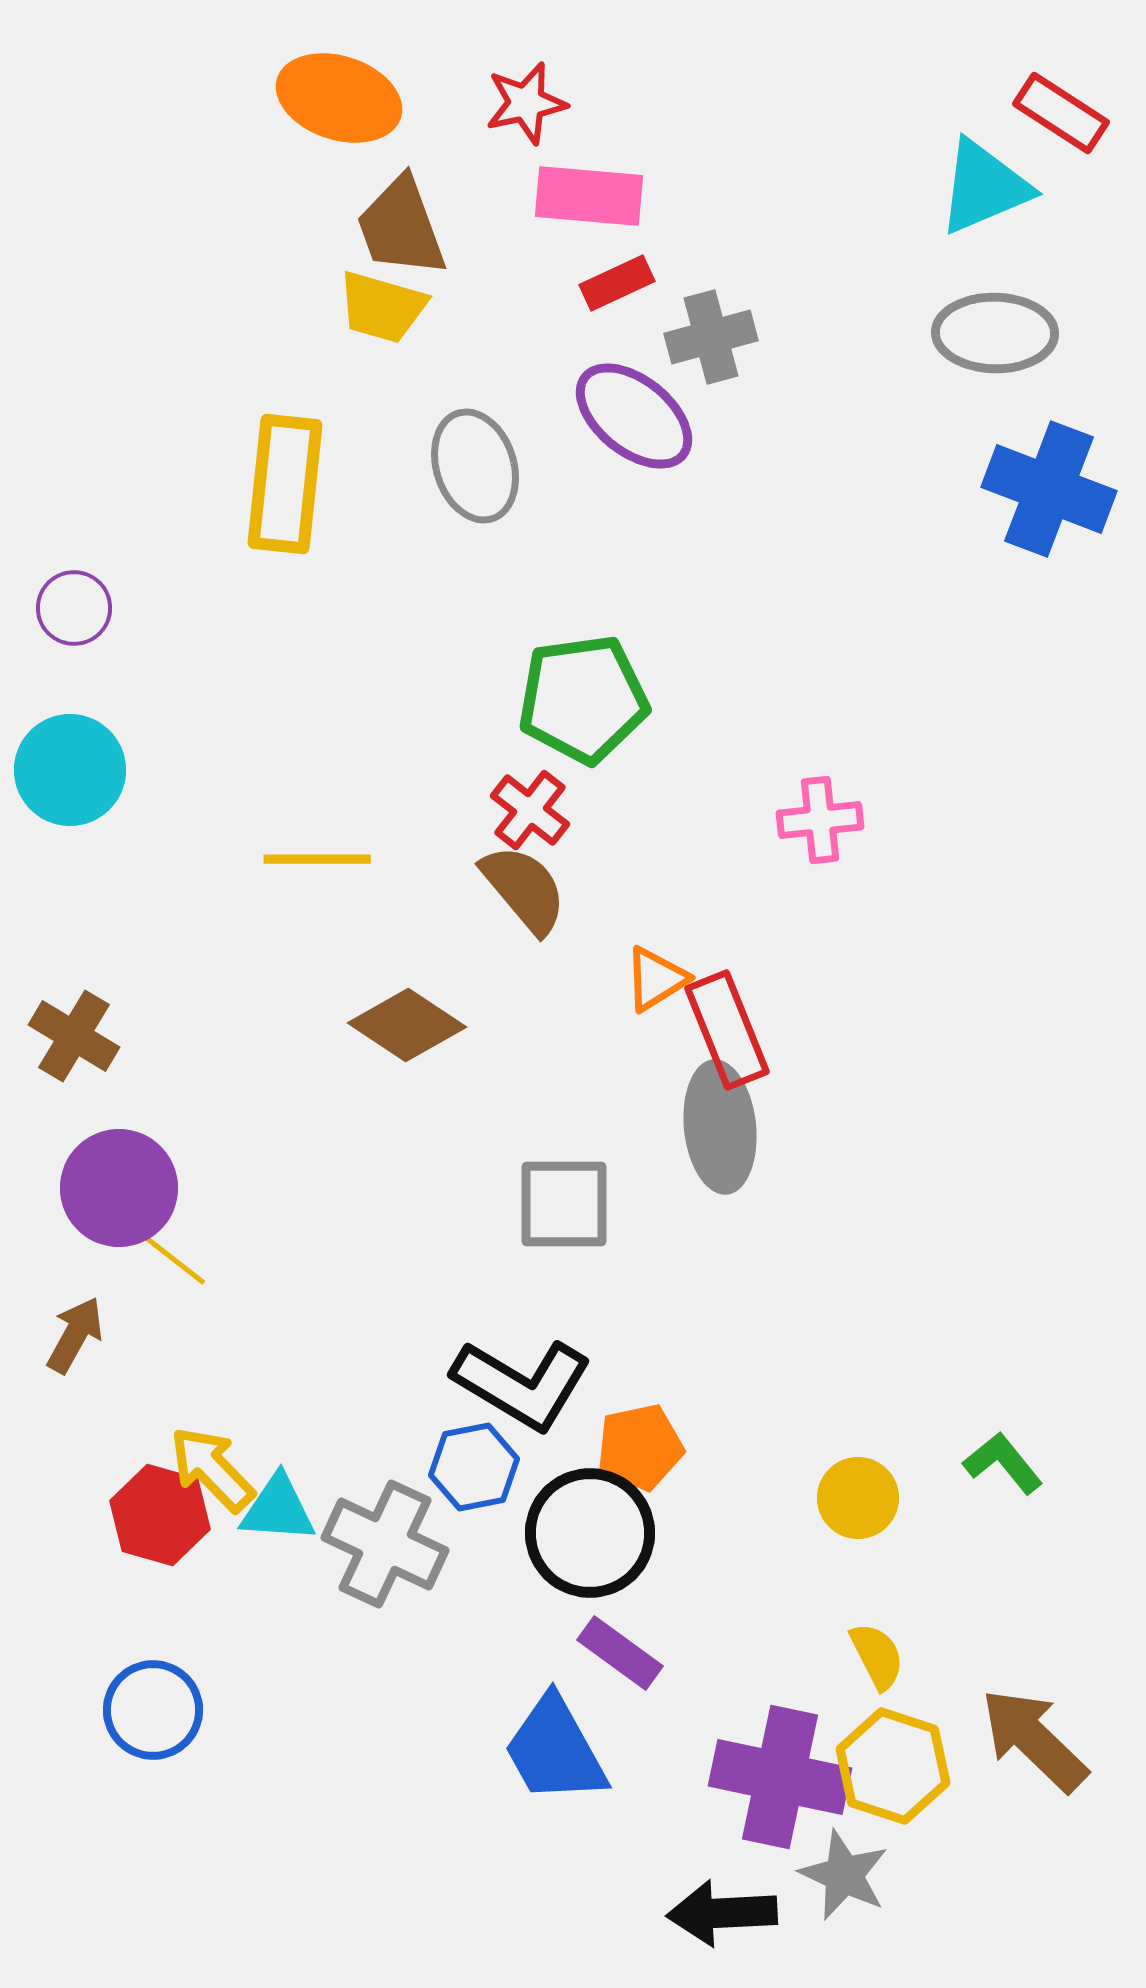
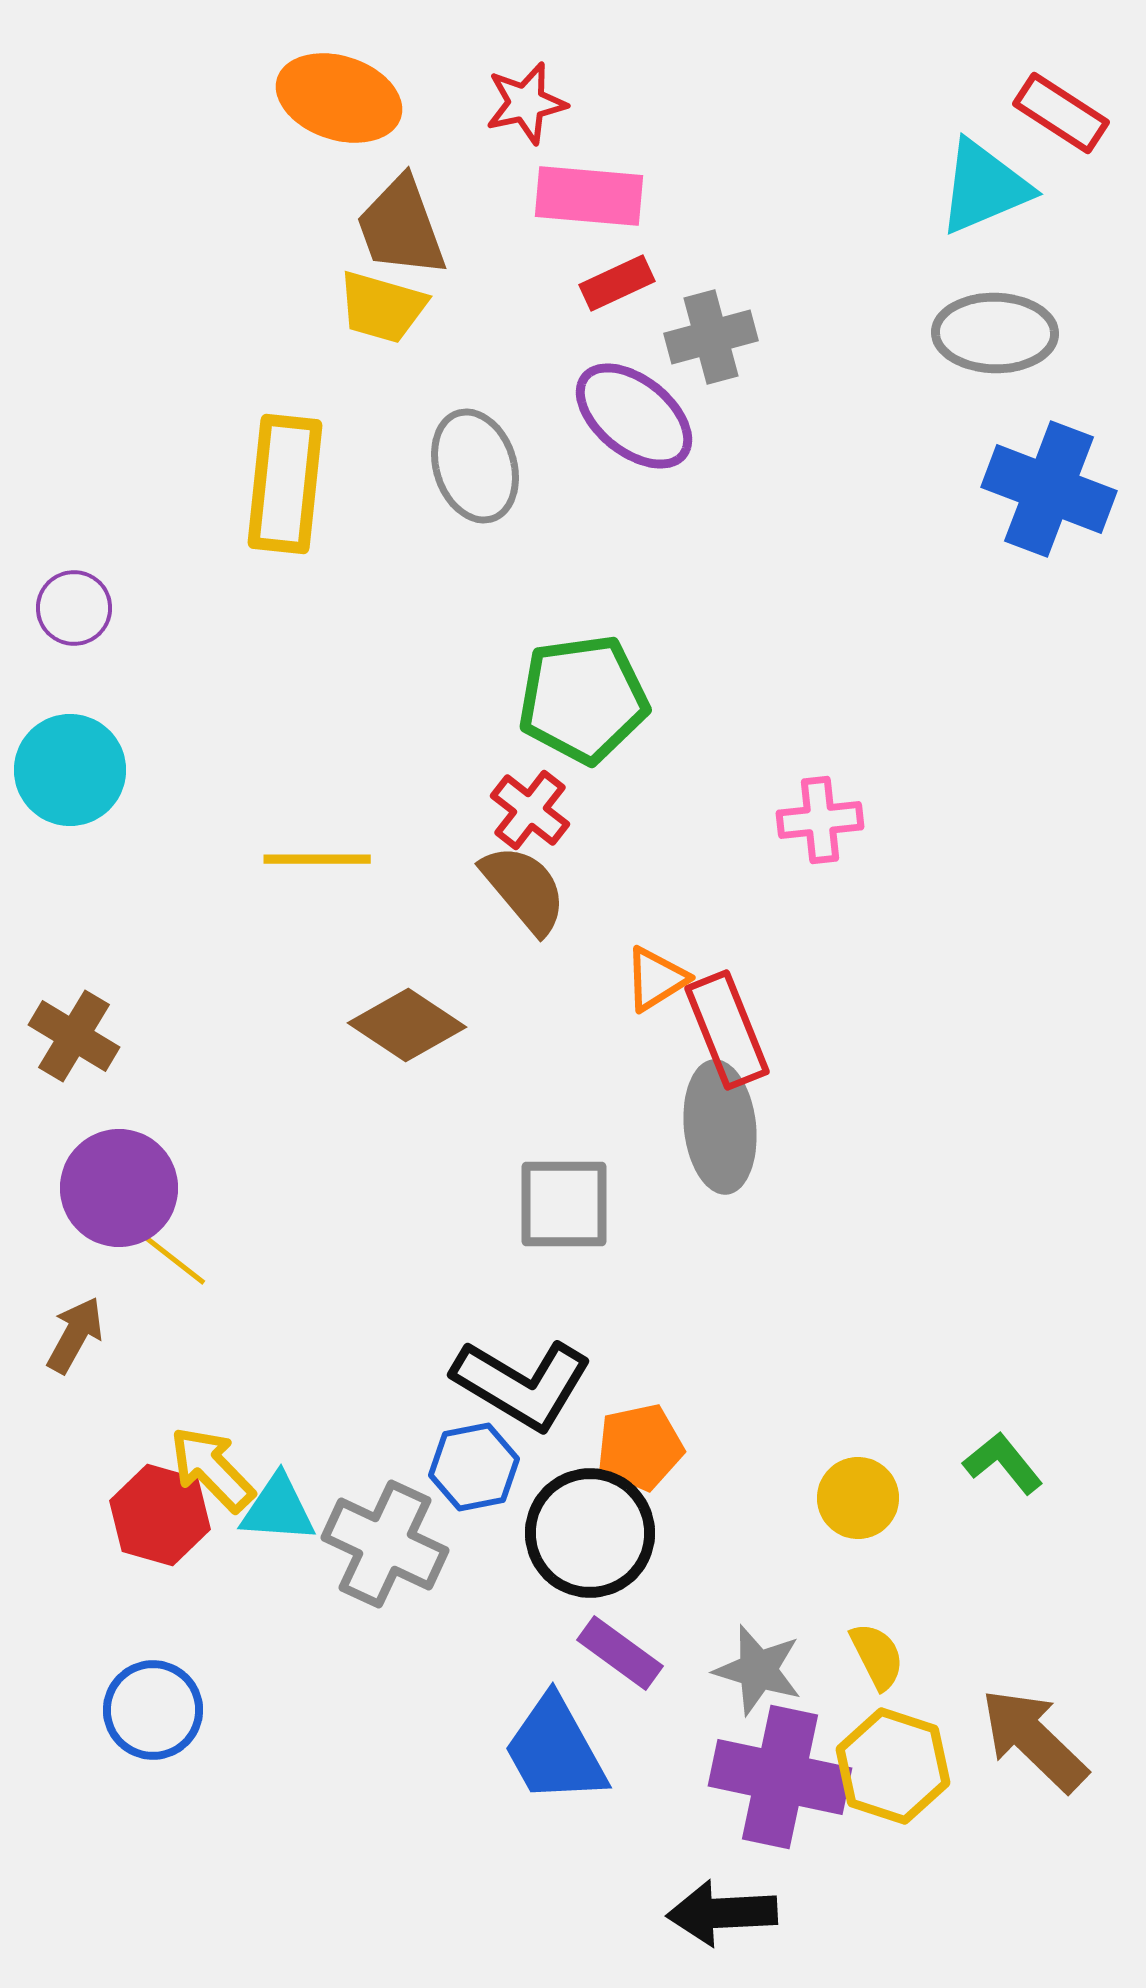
gray star at (844, 1875): moved 86 px left, 205 px up; rotated 8 degrees counterclockwise
